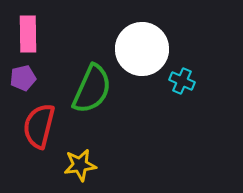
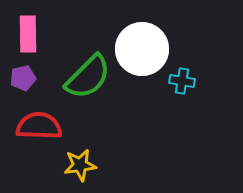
cyan cross: rotated 15 degrees counterclockwise
green semicircle: moved 4 px left, 12 px up; rotated 21 degrees clockwise
red semicircle: rotated 78 degrees clockwise
